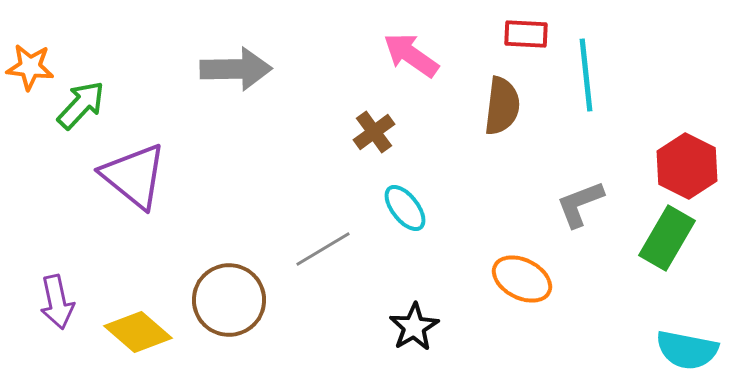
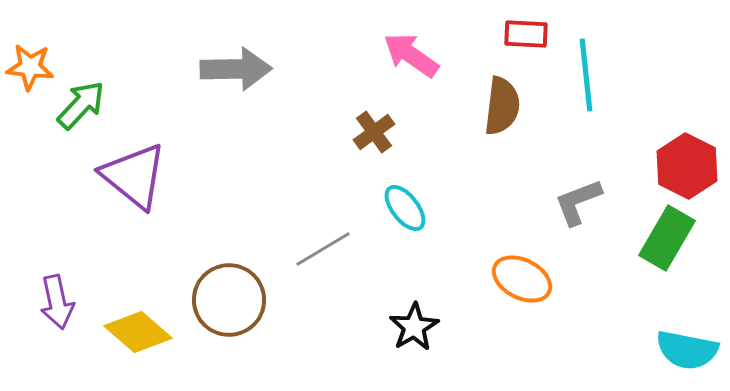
gray L-shape: moved 2 px left, 2 px up
